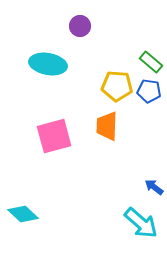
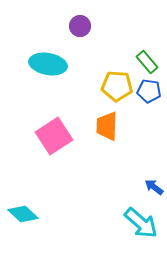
green rectangle: moved 4 px left; rotated 10 degrees clockwise
pink square: rotated 18 degrees counterclockwise
